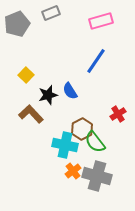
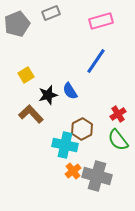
yellow square: rotated 14 degrees clockwise
green semicircle: moved 23 px right, 2 px up
